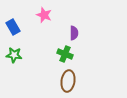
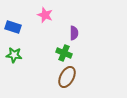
pink star: moved 1 px right
blue rectangle: rotated 42 degrees counterclockwise
green cross: moved 1 px left, 1 px up
brown ellipse: moved 1 px left, 4 px up; rotated 20 degrees clockwise
